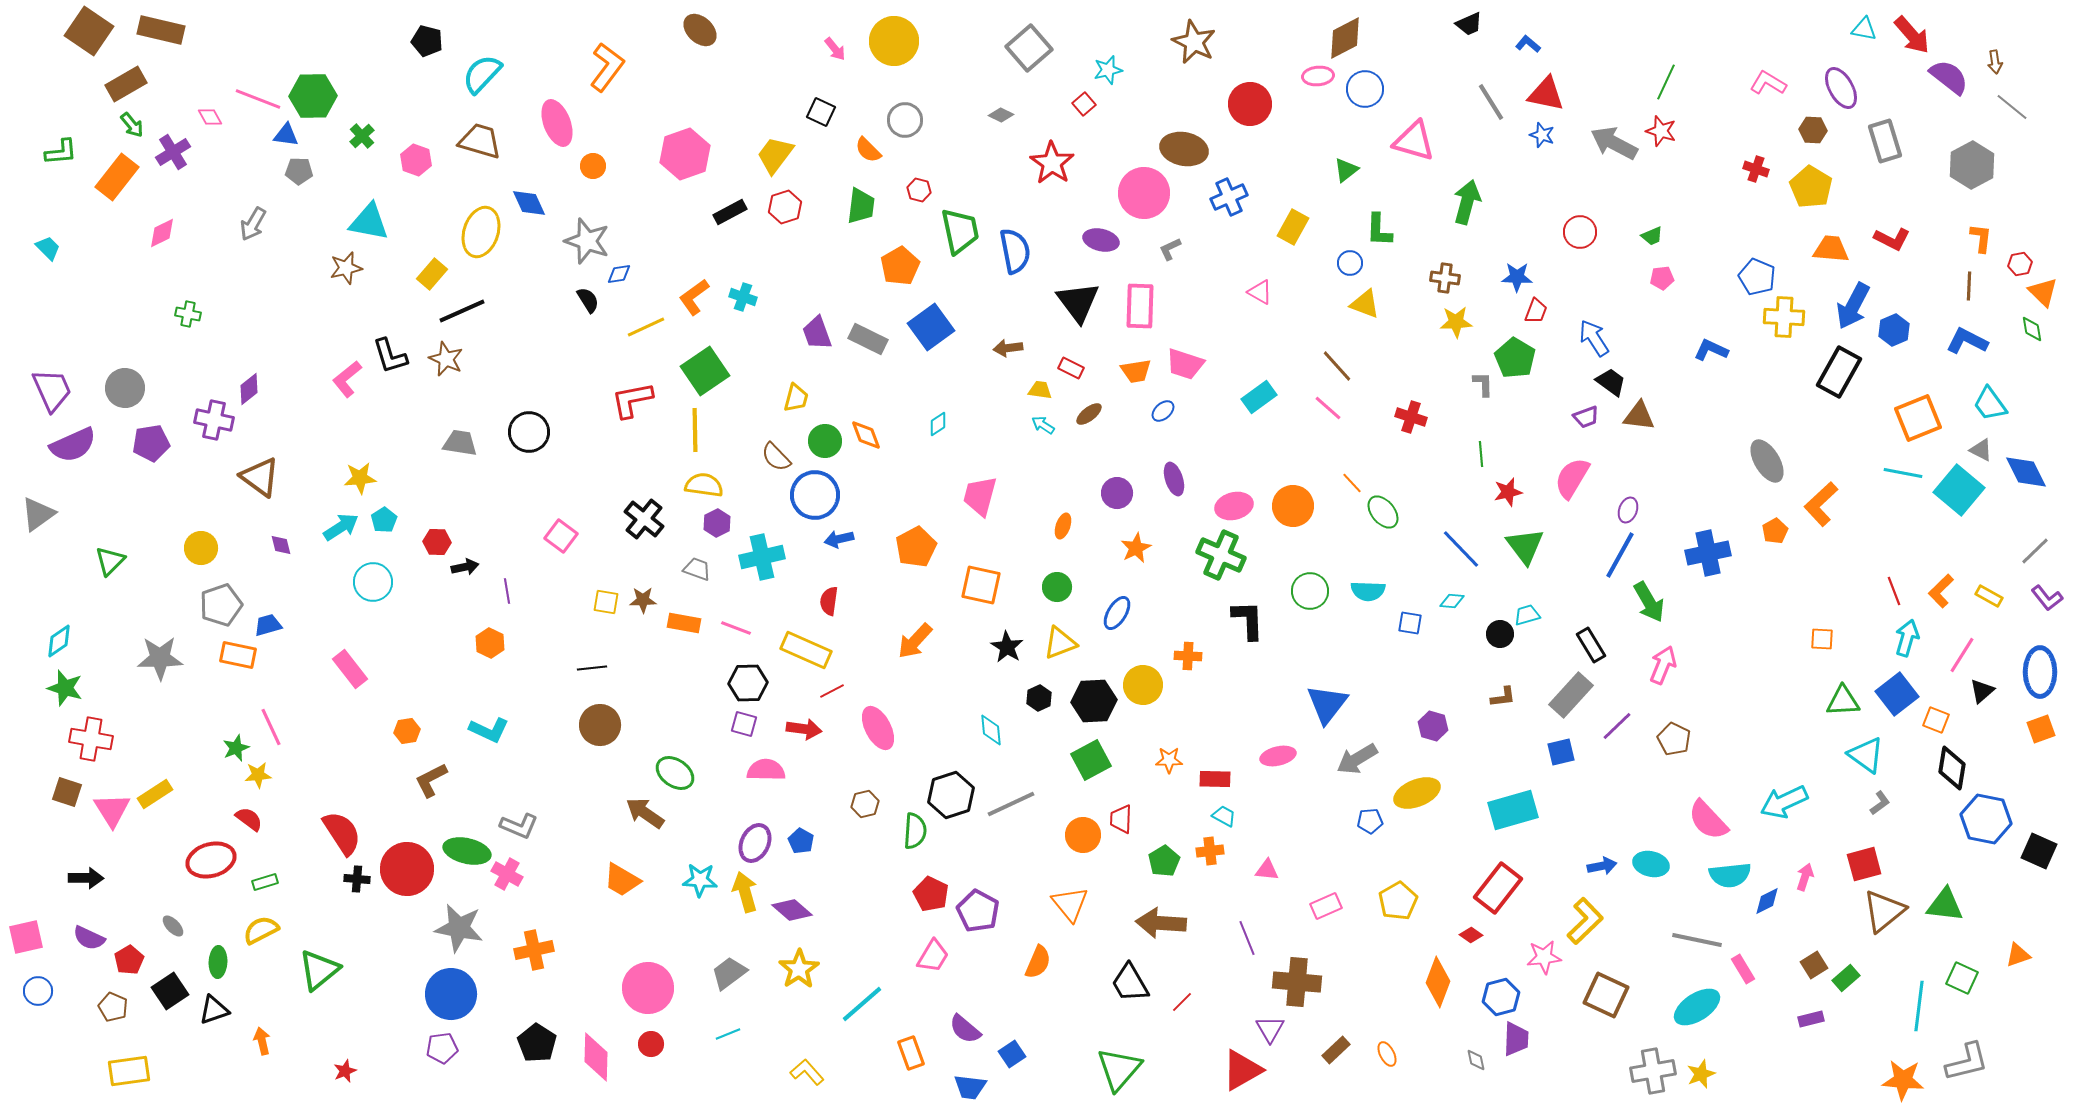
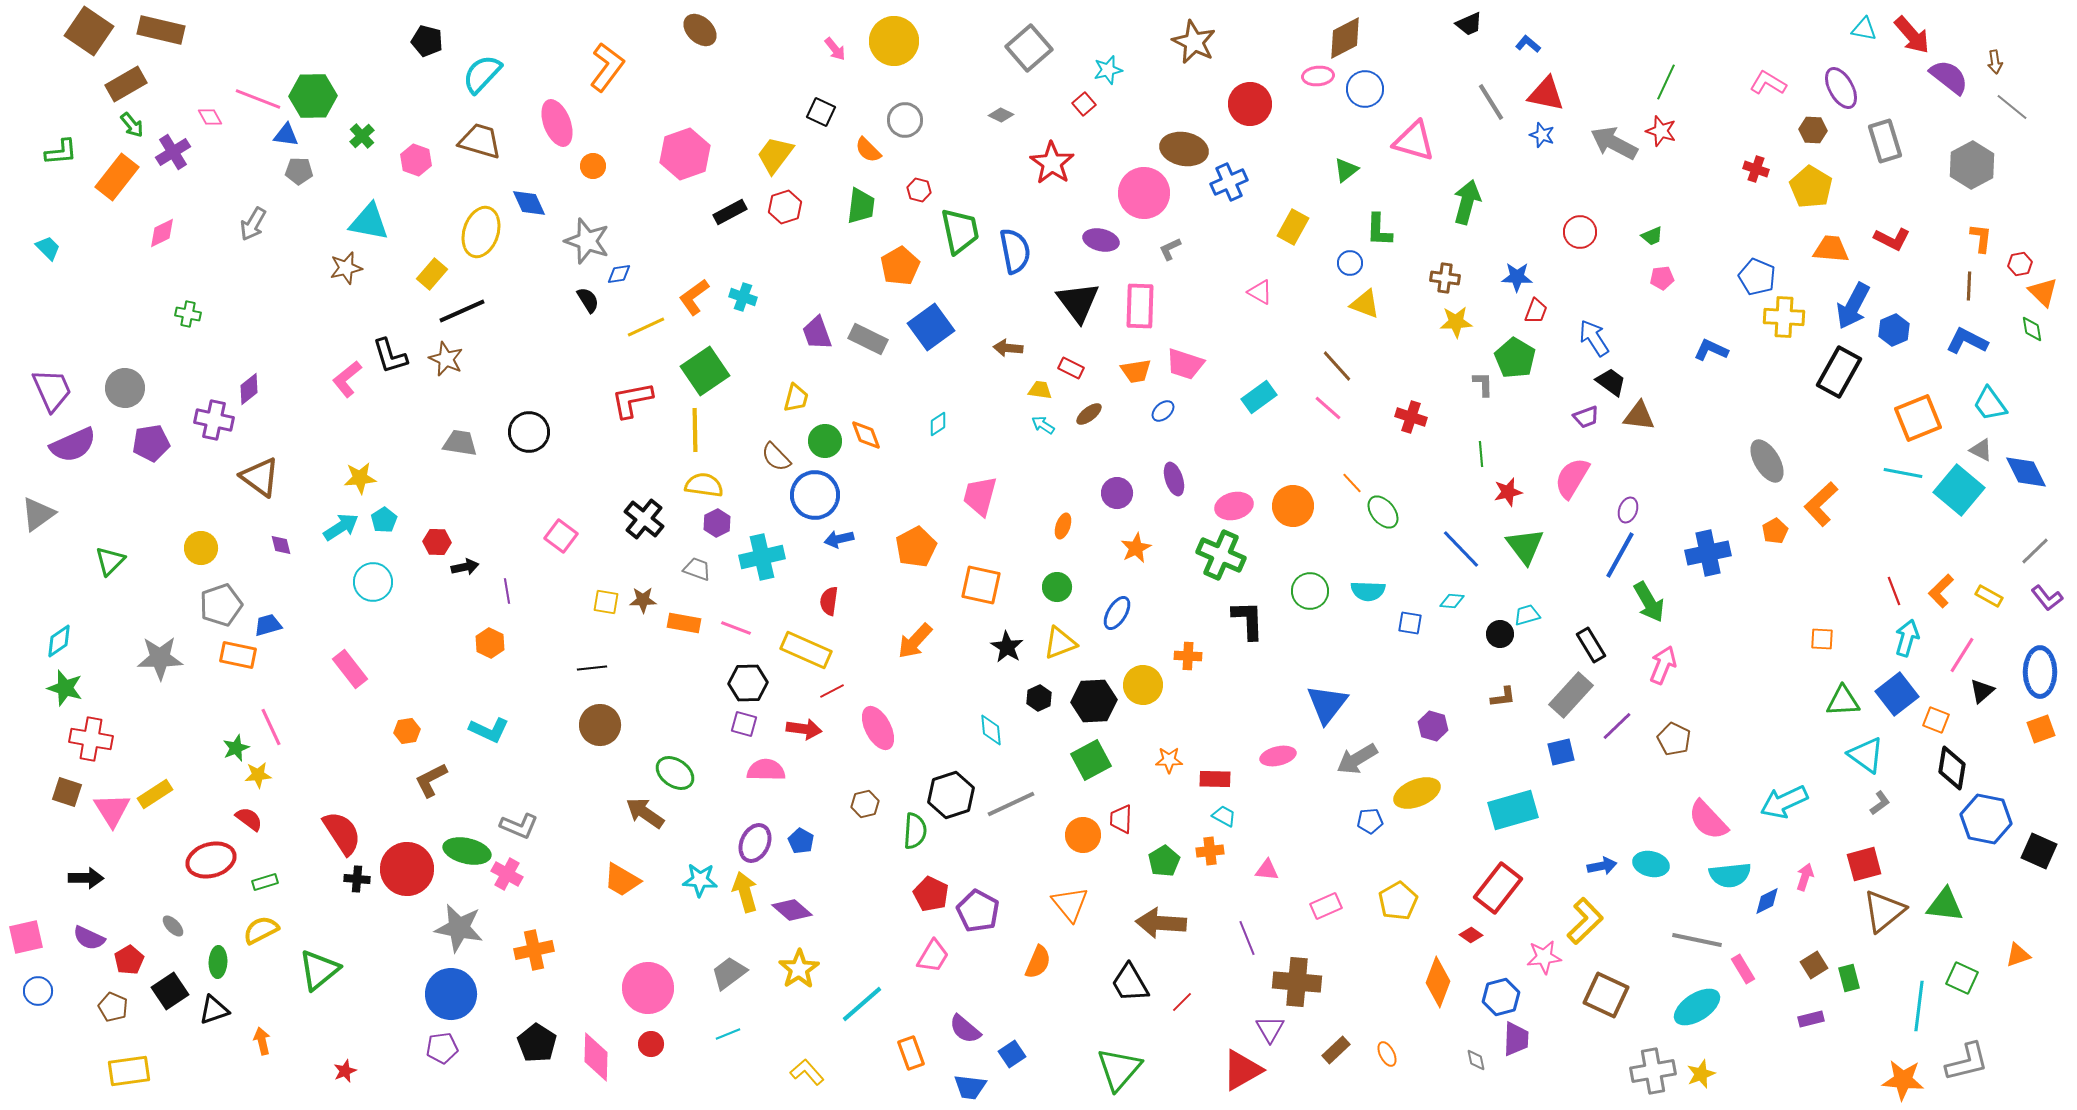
blue cross at (1229, 197): moved 15 px up
brown arrow at (1008, 348): rotated 12 degrees clockwise
green rectangle at (1846, 978): moved 3 px right; rotated 64 degrees counterclockwise
